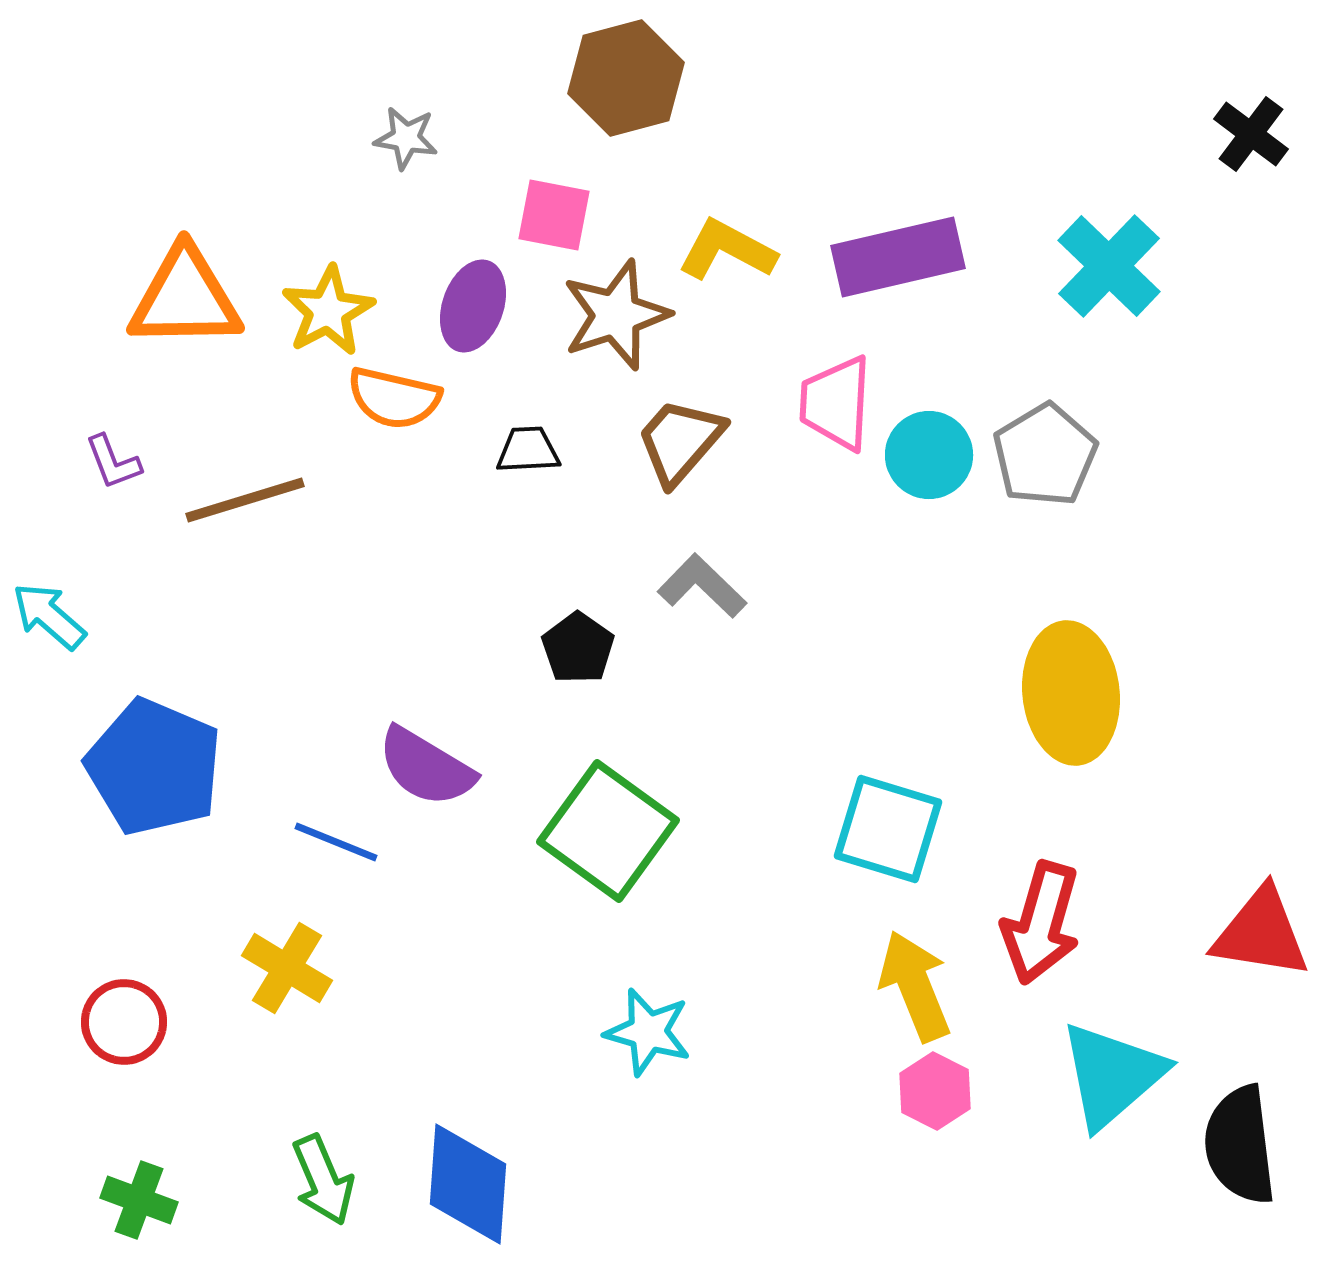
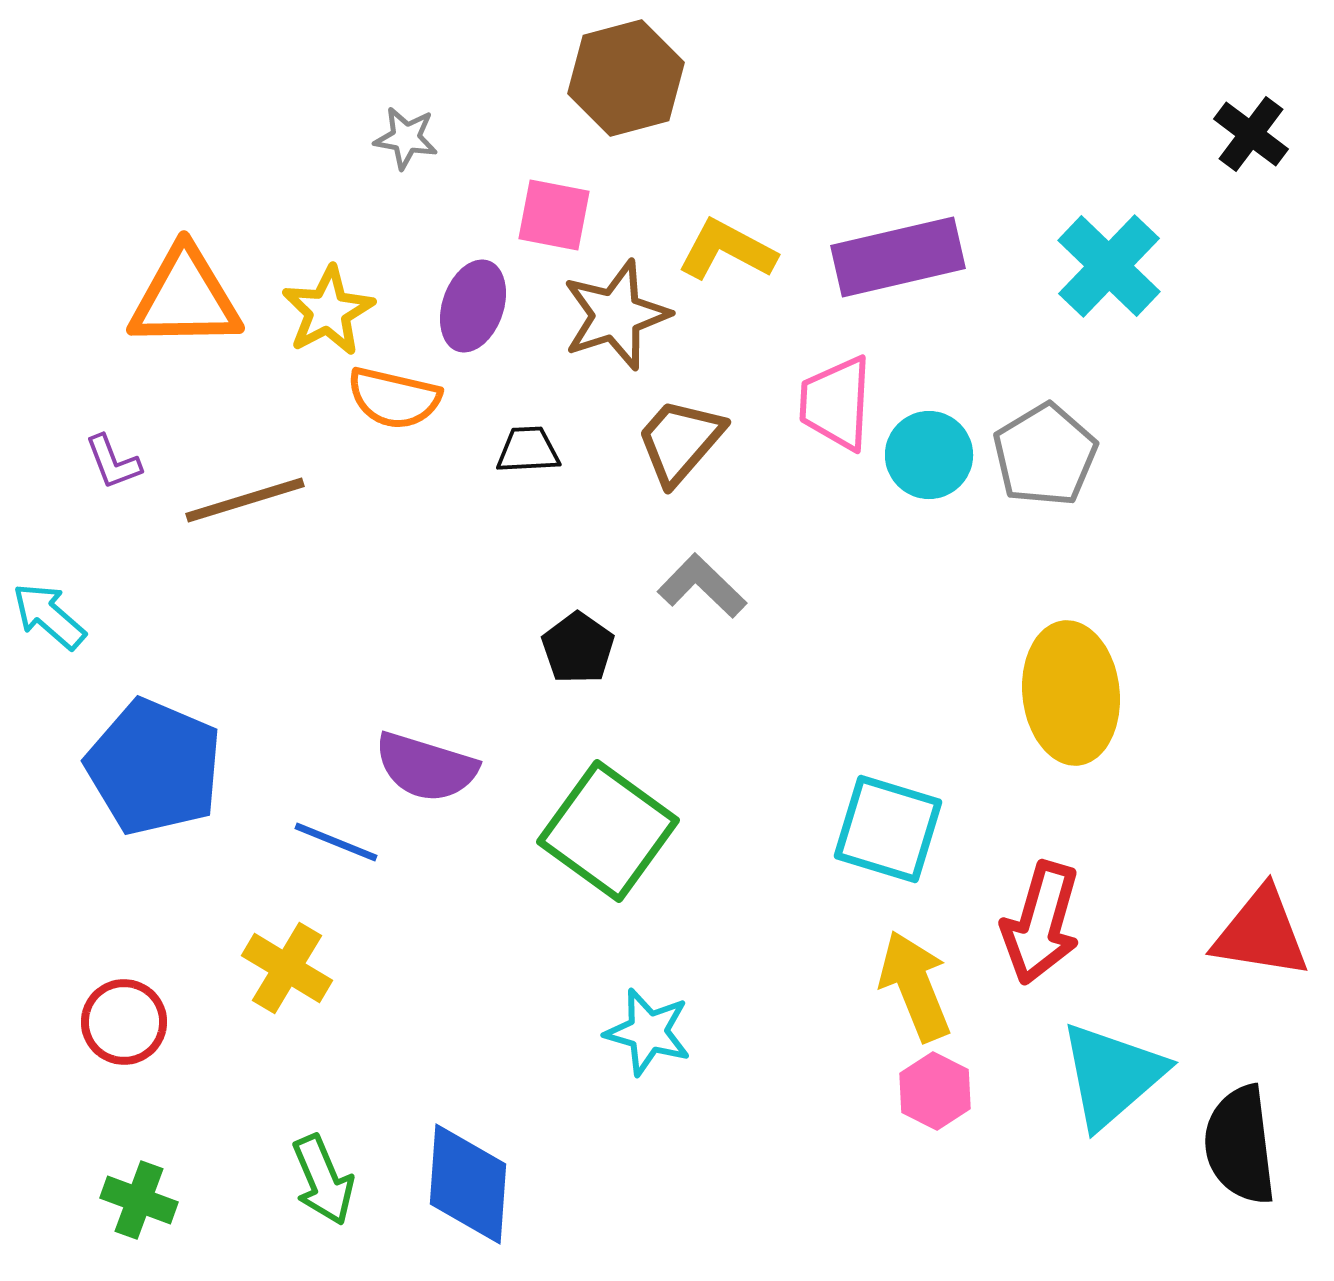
purple semicircle: rotated 14 degrees counterclockwise
